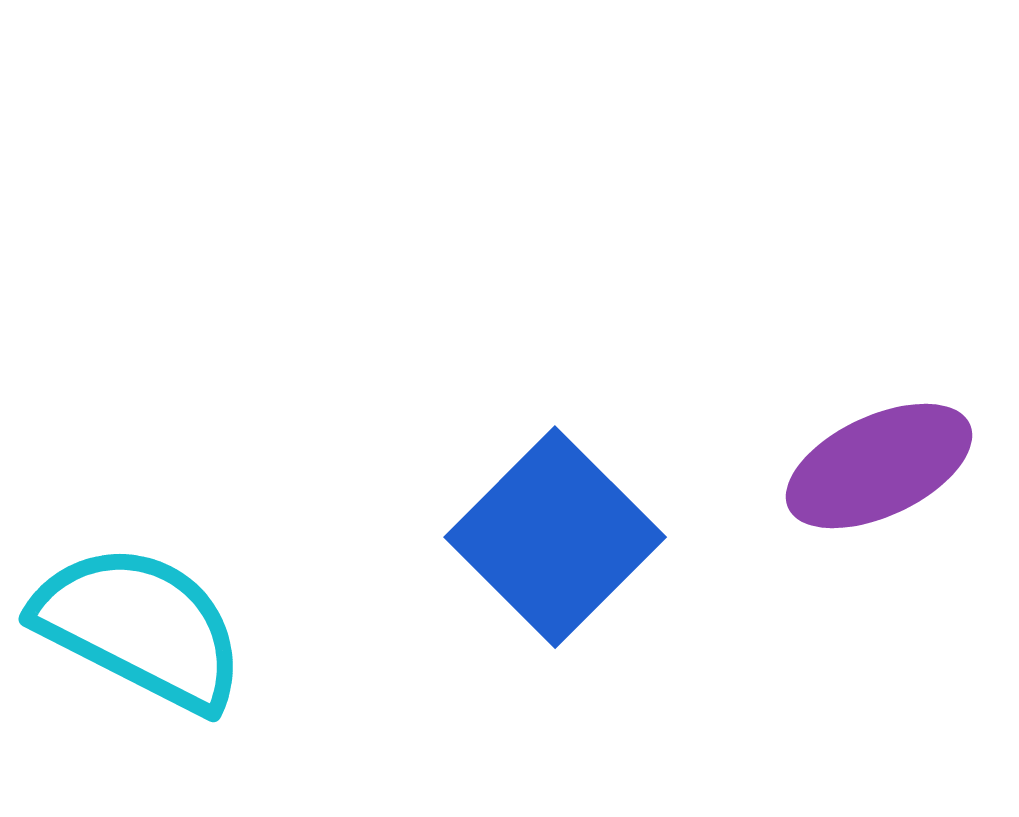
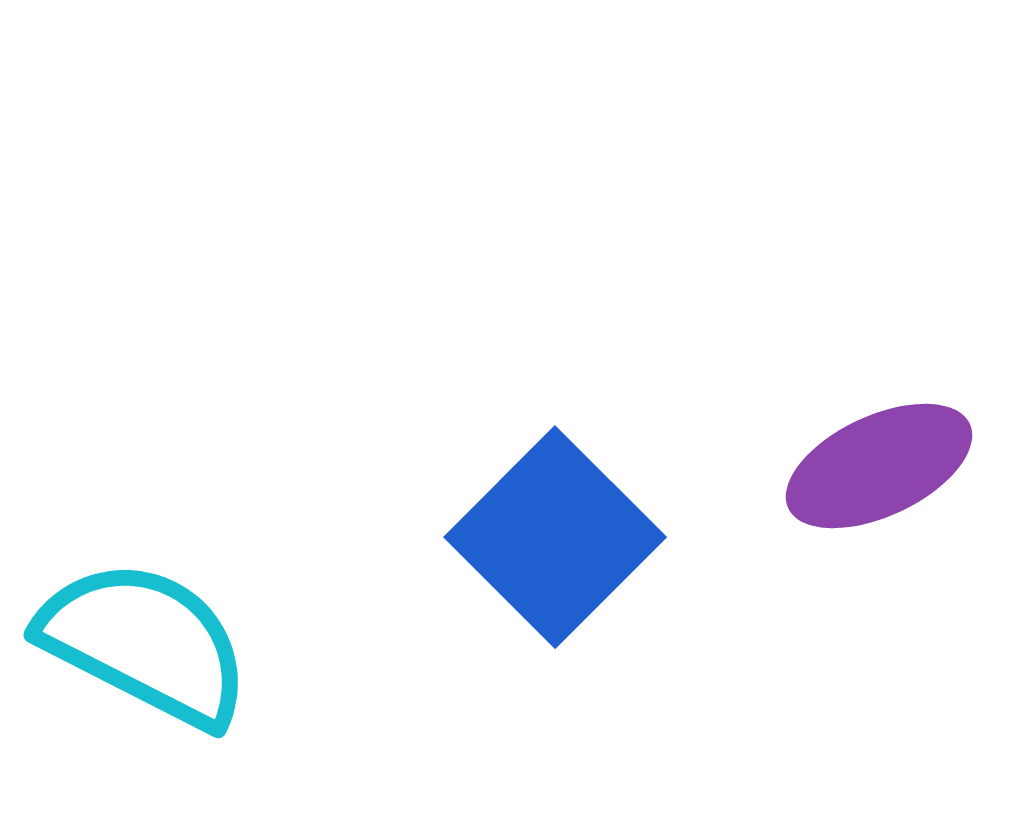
cyan semicircle: moved 5 px right, 16 px down
